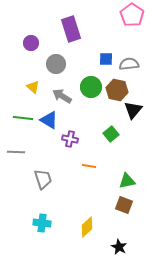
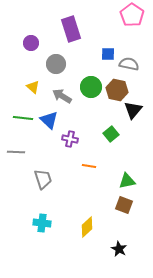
blue square: moved 2 px right, 5 px up
gray semicircle: rotated 18 degrees clockwise
blue triangle: rotated 12 degrees clockwise
black star: moved 2 px down
